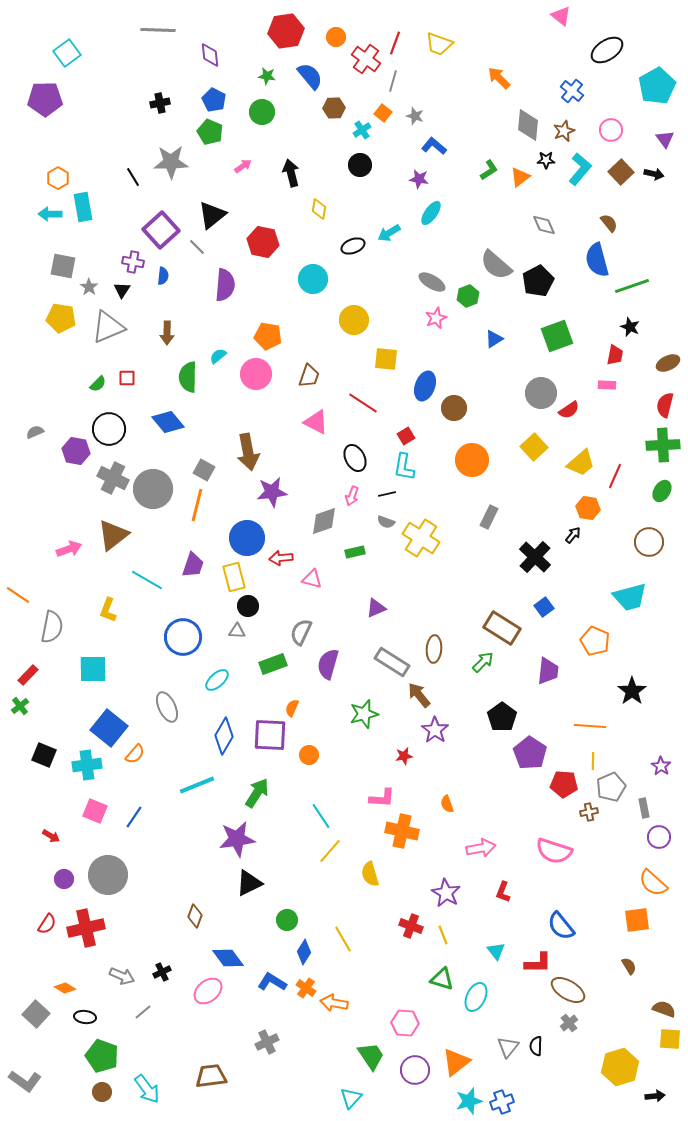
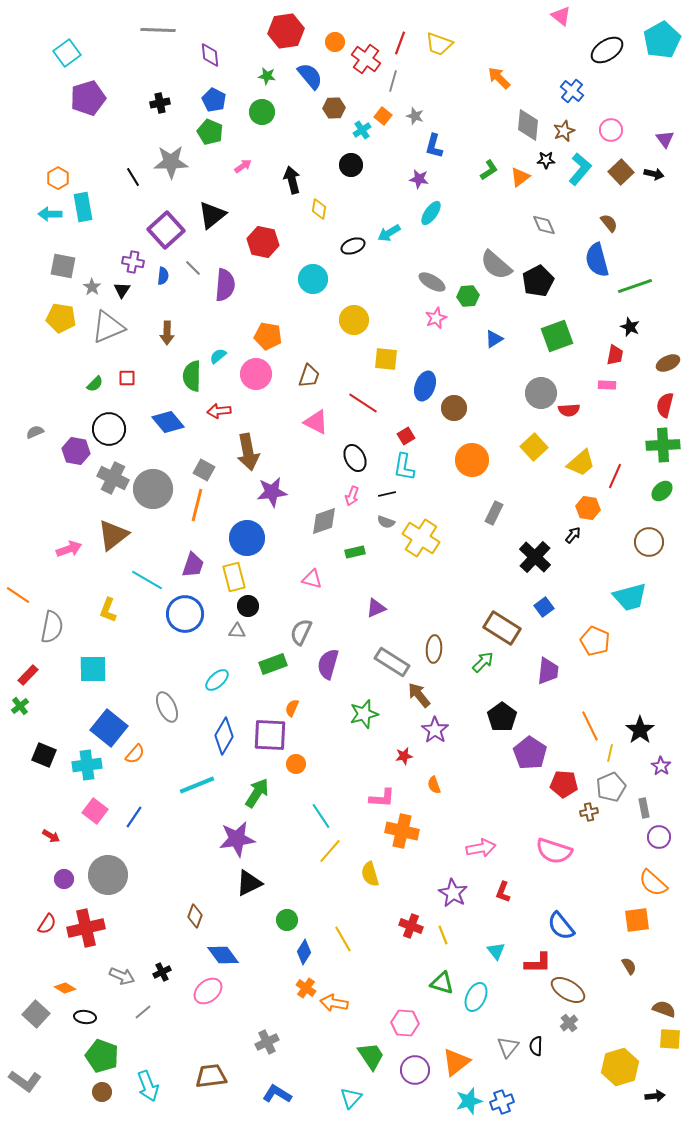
orange circle at (336, 37): moved 1 px left, 5 px down
red line at (395, 43): moved 5 px right
cyan pentagon at (657, 86): moved 5 px right, 46 px up
purple pentagon at (45, 99): moved 43 px right, 1 px up; rotated 16 degrees counterclockwise
orange square at (383, 113): moved 3 px down
blue L-shape at (434, 146): rotated 115 degrees counterclockwise
black circle at (360, 165): moved 9 px left
black arrow at (291, 173): moved 1 px right, 7 px down
purple square at (161, 230): moved 5 px right
gray line at (197, 247): moved 4 px left, 21 px down
green line at (632, 286): moved 3 px right
gray star at (89, 287): moved 3 px right
green hexagon at (468, 296): rotated 15 degrees clockwise
green semicircle at (188, 377): moved 4 px right, 1 px up
green semicircle at (98, 384): moved 3 px left
red semicircle at (569, 410): rotated 30 degrees clockwise
green ellipse at (662, 491): rotated 15 degrees clockwise
gray rectangle at (489, 517): moved 5 px right, 4 px up
red arrow at (281, 558): moved 62 px left, 147 px up
blue circle at (183, 637): moved 2 px right, 23 px up
black star at (632, 691): moved 8 px right, 39 px down
orange line at (590, 726): rotated 60 degrees clockwise
orange circle at (309, 755): moved 13 px left, 9 px down
yellow line at (593, 761): moved 17 px right, 8 px up; rotated 12 degrees clockwise
orange semicircle at (447, 804): moved 13 px left, 19 px up
pink square at (95, 811): rotated 15 degrees clockwise
purple star at (446, 893): moved 7 px right
blue diamond at (228, 958): moved 5 px left, 3 px up
green triangle at (442, 979): moved 4 px down
blue L-shape at (272, 982): moved 5 px right, 112 px down
cyan arrow at (147, 1089): moved 1 px right, 3 px up; rotated 16 degrees clockwise
